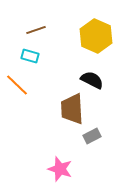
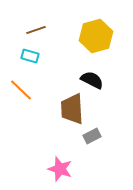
yellow hexagon: rotated 20 degrees clockwise
orange line: moved 4 px right, 5 px down
